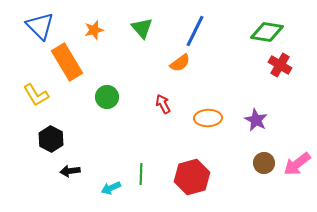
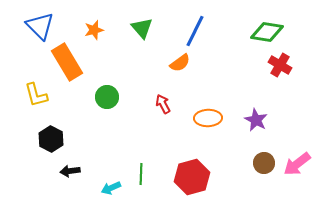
yellow L-shape: rotated 16 degrees clockwise
